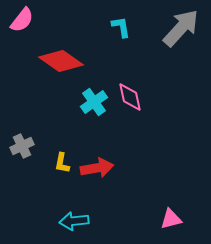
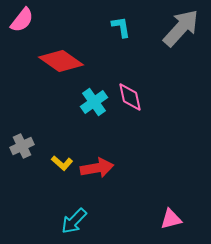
yellow L-shape: rotated 60 degrees counterclockwise
cyan arrow: rotated 40 degrees counterclockwise
